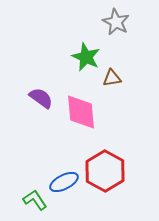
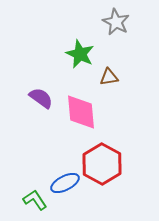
green star: moved 6 px left, 3 px up
brown triangle: moved 3 px left, 1 px up
red hexagon: moved 3 px left, 7 px up
blue ellipse: moved 1 px right, 1 px down
